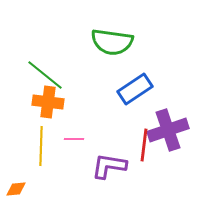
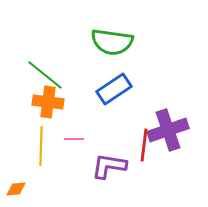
blue rectangle: moved 21 px left
